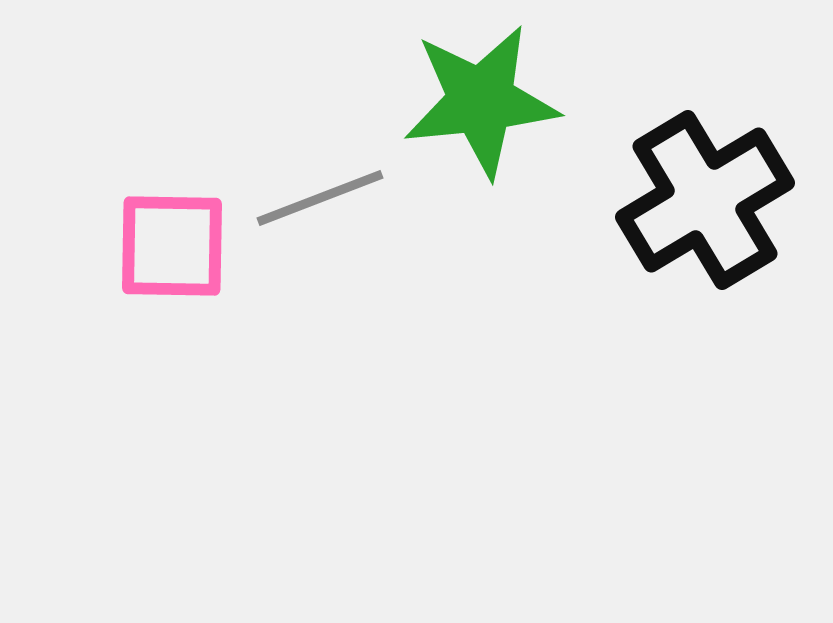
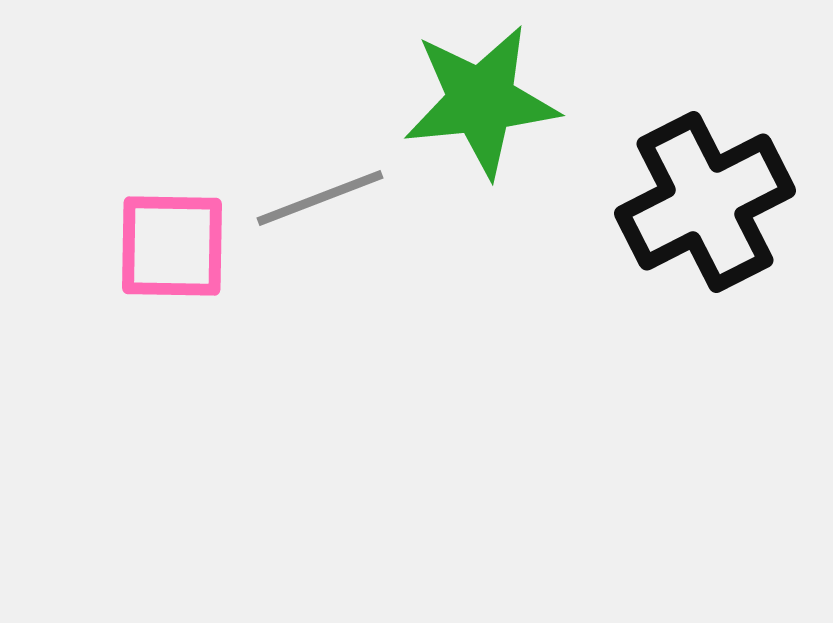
black cross: moved 2 px down; rotated 4 degrees clockwise
